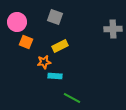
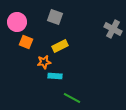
gray cross: rotated 30 degrees clockwise
